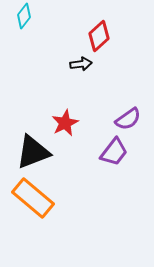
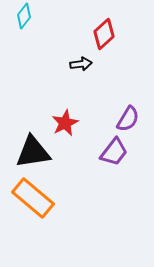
red diamond: moved 5 px right, 2 px up
purple semicircle: rotated 24 degrees counterclockwise
black triangle: rotated 12 degrees clockwise
